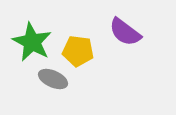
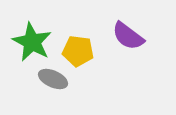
purple semicircle: moved 3 px right, 4 px down
